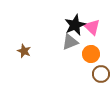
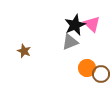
pink triangle: moved 3 px up
orange circle: moved 4 px left, 14 px down
